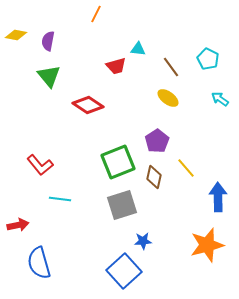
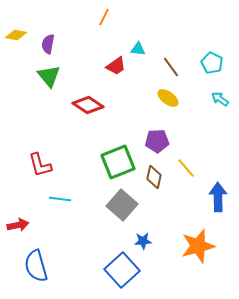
orange line: moved 8 px right, 3 px down
purple semicircle: moved 3 px down
cyan pentagon: moved 4 px right, 4 px down
red trapezoid: rotated 20 degrees counterclockwise
purple pentagon: rotated 30 degrees clockwise
red L-shape: rotated 24 degrees clockwise
gray square: rotated 32 degrees counterclockwise
orange star: moved 9 px left, 1 px down
blue semicircle: moved 3 px left, 3 px down
blue square: moved 2 px left, 1 px up
